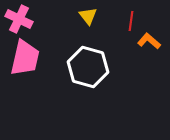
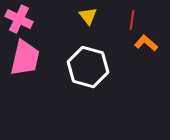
red line: moved 1 px right, 1 px up
orange L-shape: moved 3 px left, 2 px down
